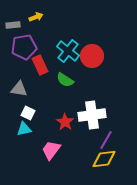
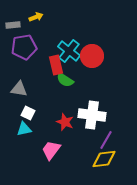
cyan cross: moved 1 px right
red rectangle: moved 16 px right; rotated 12 degrees clockwise
white cross: rotated 16 degrees clockwise
red star: rotated 12 degrees counterclockwise
